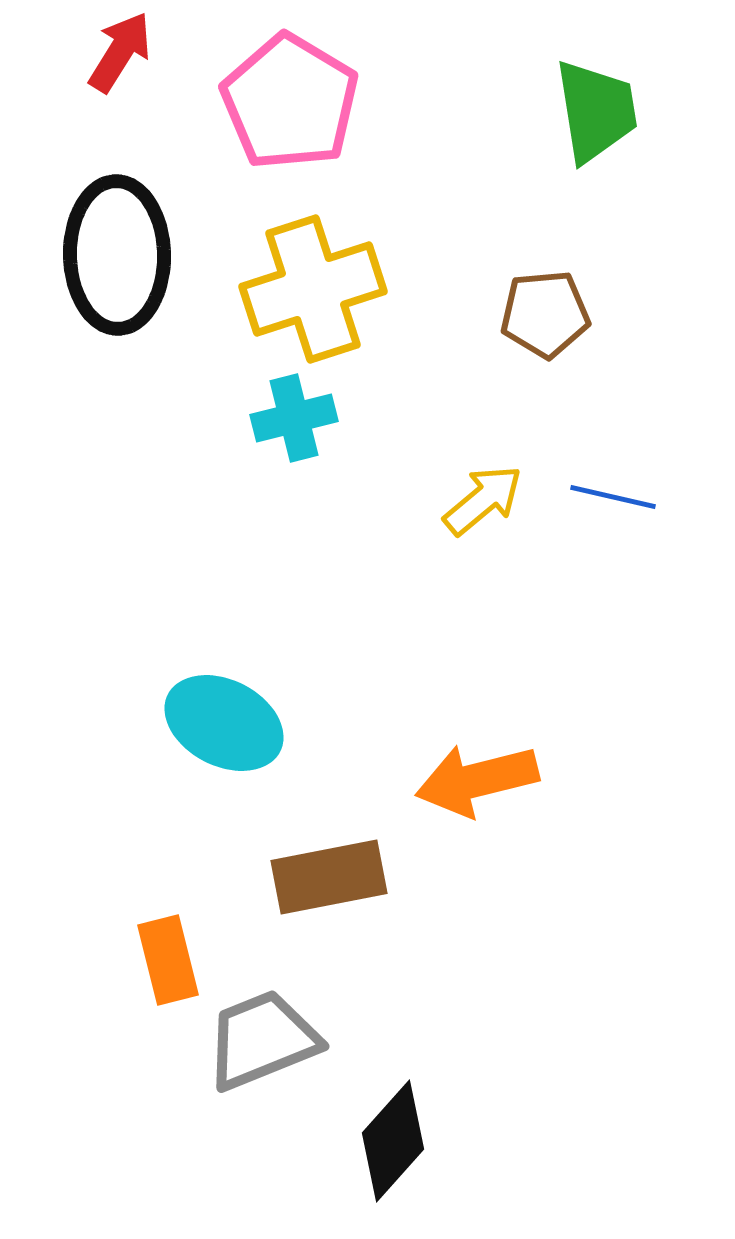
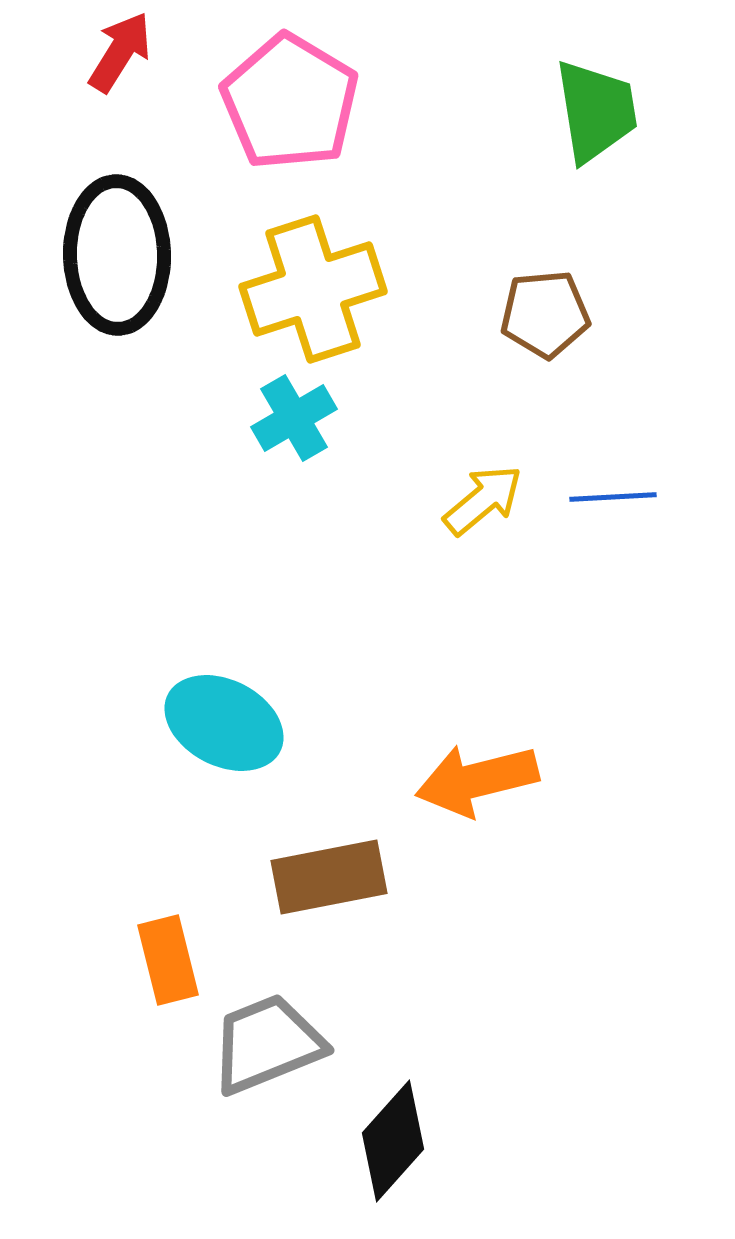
cyan cross: rotated 16 degrees counterclockwise
blue line: rotated 16 degrees counterclockwise
gray trapezoid: moved 5 px right, 4 px down
